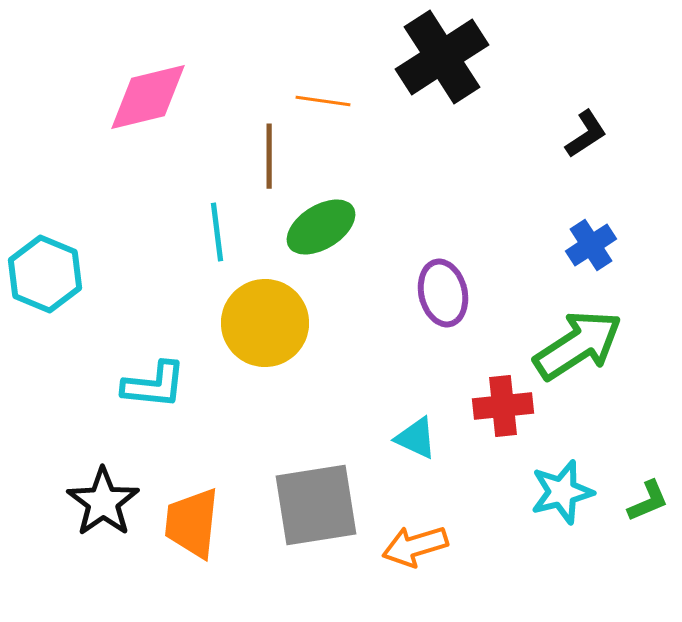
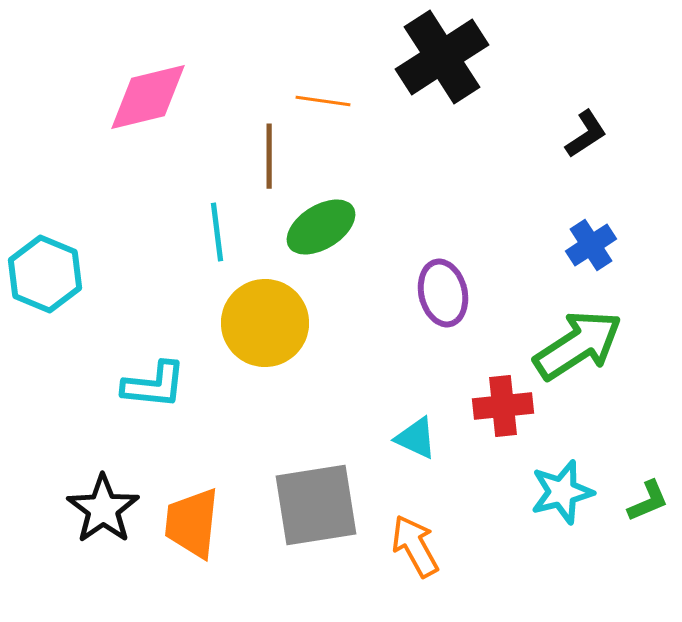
black star: moved 7 px down
orange arrow: rotated 78 degrees clockwise
